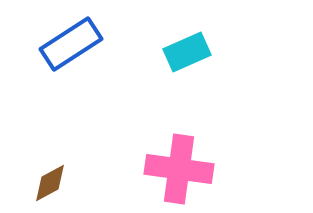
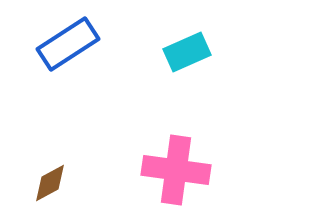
blue rectangle: moved 3 px left
pink cross: moved 3 px left, 1 px down
